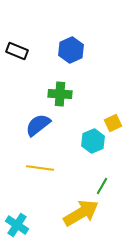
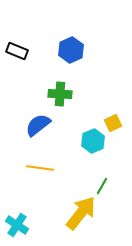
yellow arrow: rotated 21 degrees counterclockwise
